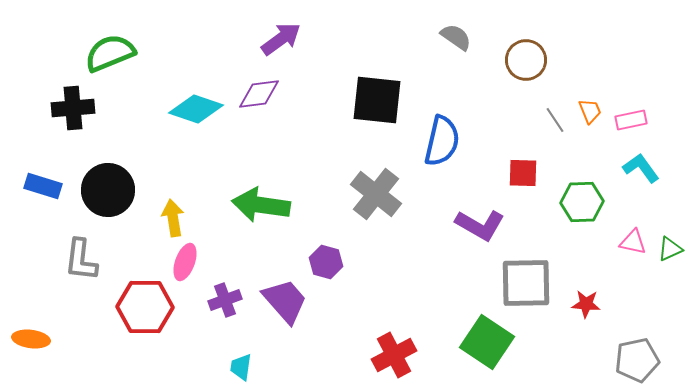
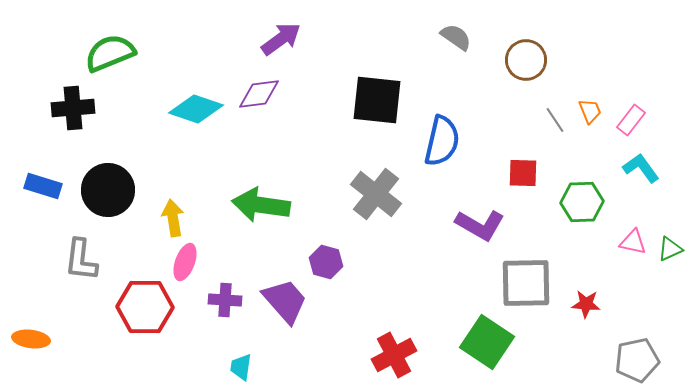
pink rectangle: rotated 40 degrees counterclockwise
purple cross: rotated 24 degrees clockwise
